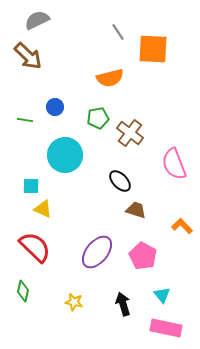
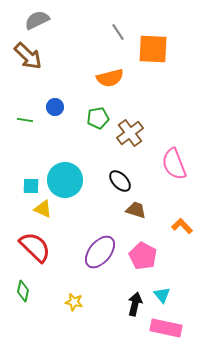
brown cross: rotated 16 degrees clockwise
cyan circle: moved 25 px down
purple ellipse: moved 3 px right
black arrow: moved 12 px right; rotated 30 degrees clockwise
